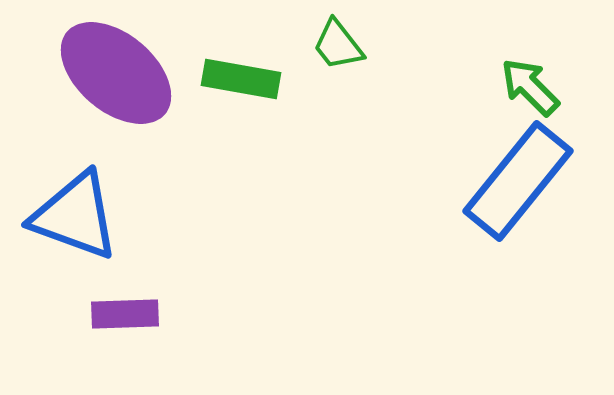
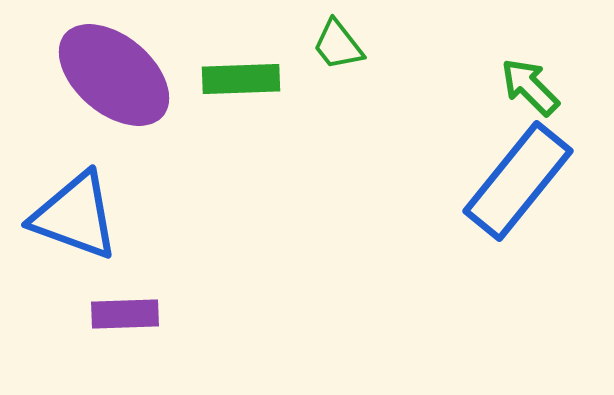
purple ellipse: moved 2 px left, 2 px down
green rectangle: rotated 12 degrees counterclockwise
